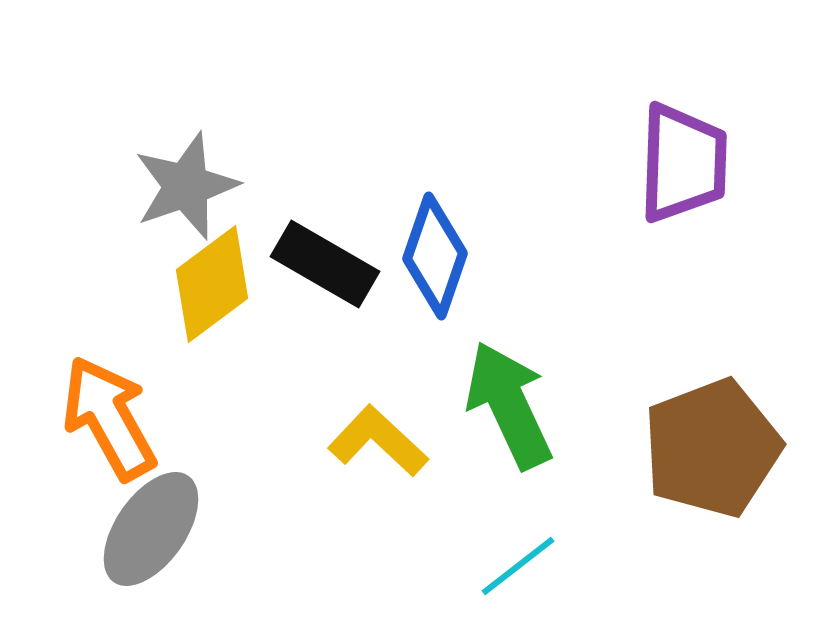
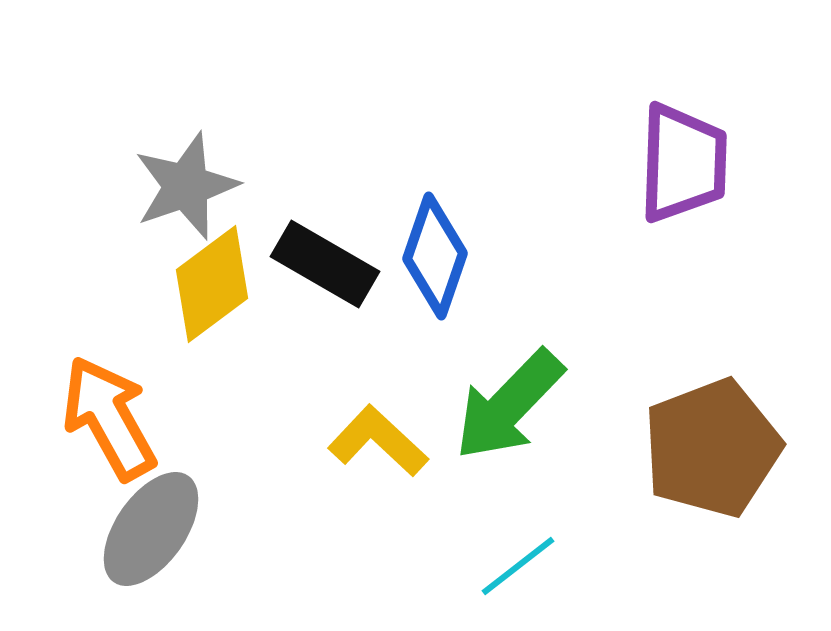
green arrow: rotated 111 degrees counterclockwise
